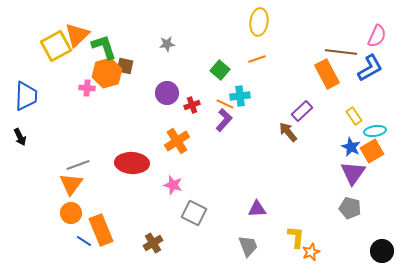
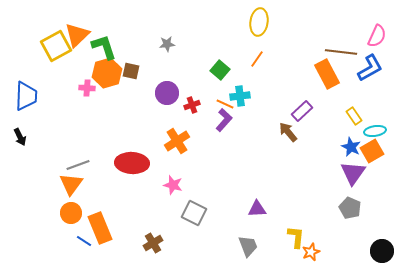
orange line at (257, 59): rotated 36 degrees counterclockwise
brown square at (125, 66): moved 6 px right, 5 px down
gray pentagon at (350, 208): rotated 10 degrees clockwise
orange rectangle at (101, 230): moved 1 px left, 2 px up
